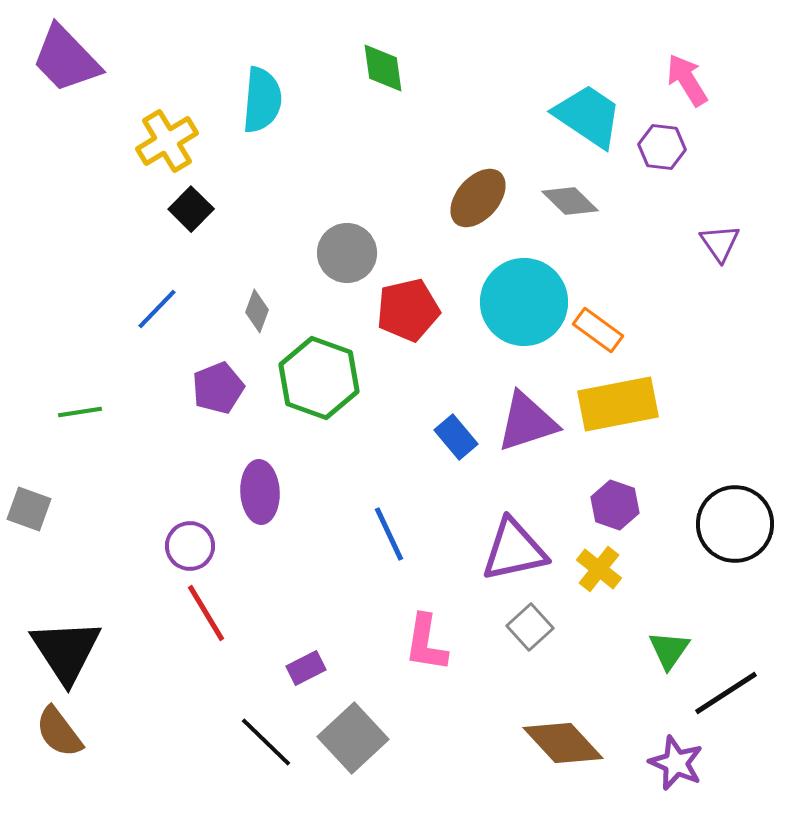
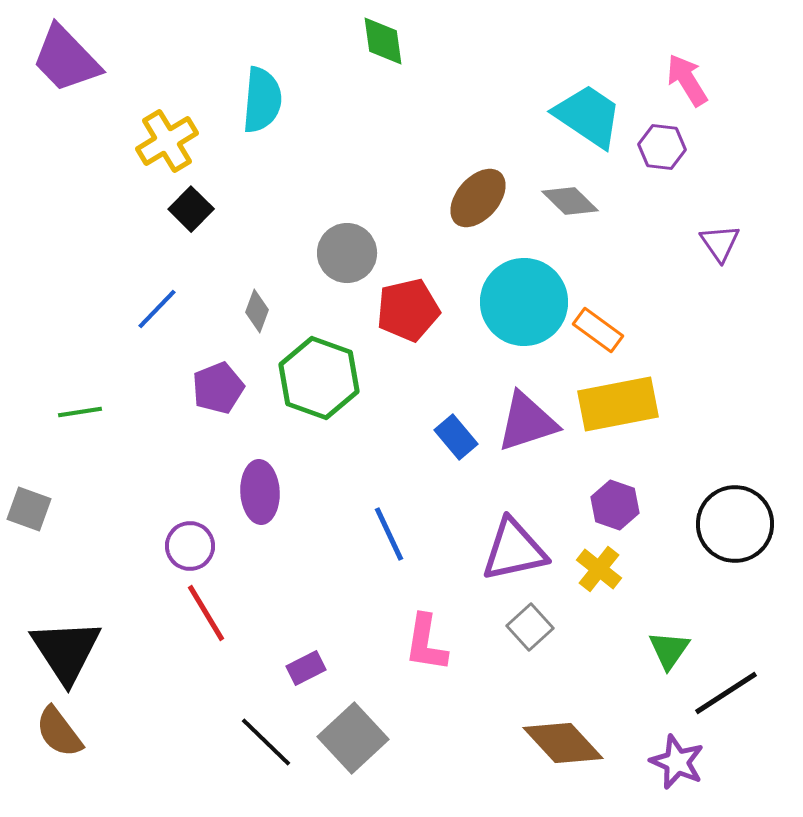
green diamond at (383, 68): moved 27 px up
purple star at (676, 763): moved 1 px right, 1 px up
